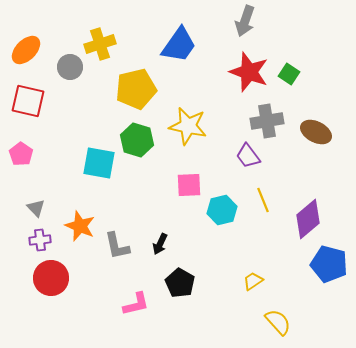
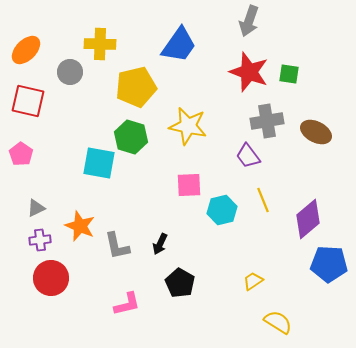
gray arrow: moved 4 px right
yellow cross: rotated 20 degrees clockwise
gray circle: moved 5 px down
green square: rotated 25 degrees counterclockwise
yellow pentagon: moved 2 px up
green hexagon: moved 6 px left, 3 px up
gray triangle: rotated 48 degrees clockwise
blue pentagon: rotated 12 degrees counterclockwise
pink L-shape: moved 9 px left
yellow semicircle: rotated 16 degrees counterclockwise
